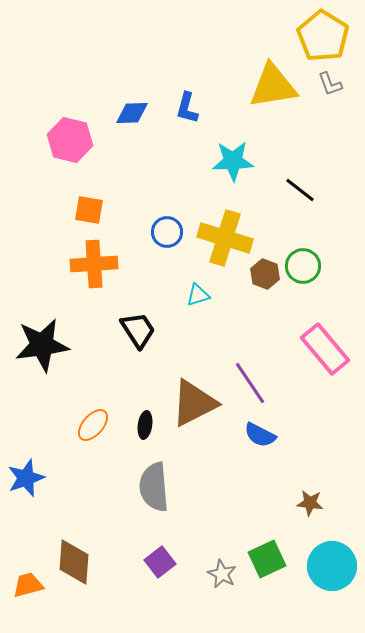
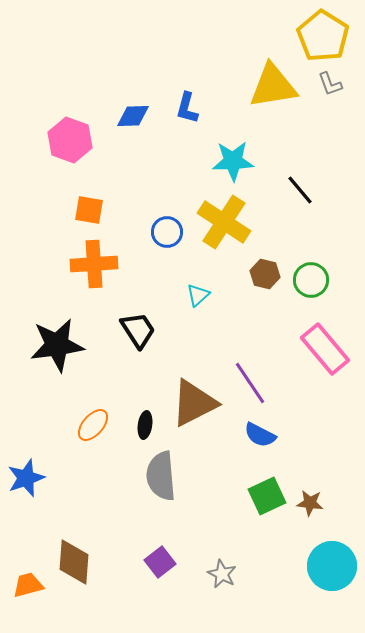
blue diamond: moved 1 px right, 3 px down
pink hexagon: rotated 6 degrees clockwise
black line: rotated 12 degrees clockwise
yellow cross: moved 1 px left, 16 px up; rotated 16 degrees clockwise
green circle: moved 8 px right, 14 px down
brown hexagon: rotated 8 degrees counterclockwise
cyan triangle: rotated 25 degrees counterclockwise
black star: moved 15 px right
gray semicircle: moved 7 px right, 11 px up
green square: moved 63 px up
